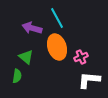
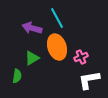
green triangle: moved 6 px right, 1 px down; rotated 49 degrees clockwise
white L-shape: rotated 15 degrees counterclockwise
